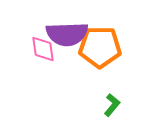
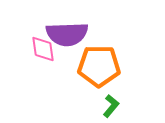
orange pentagon: moved 1 px left, 19 px down
green L-shape: moved 1 px left, 1 px down
